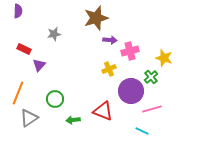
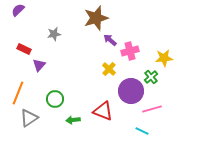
purple semicircle: moved 1 px up; rotated 136 degrees counterclockwise
purple arrow: rotated 144 degrees counterclockwise
yellow star: rotated 24 degrees counterclockwise
yellow cross: rotated 24 degrees counterclockwise
